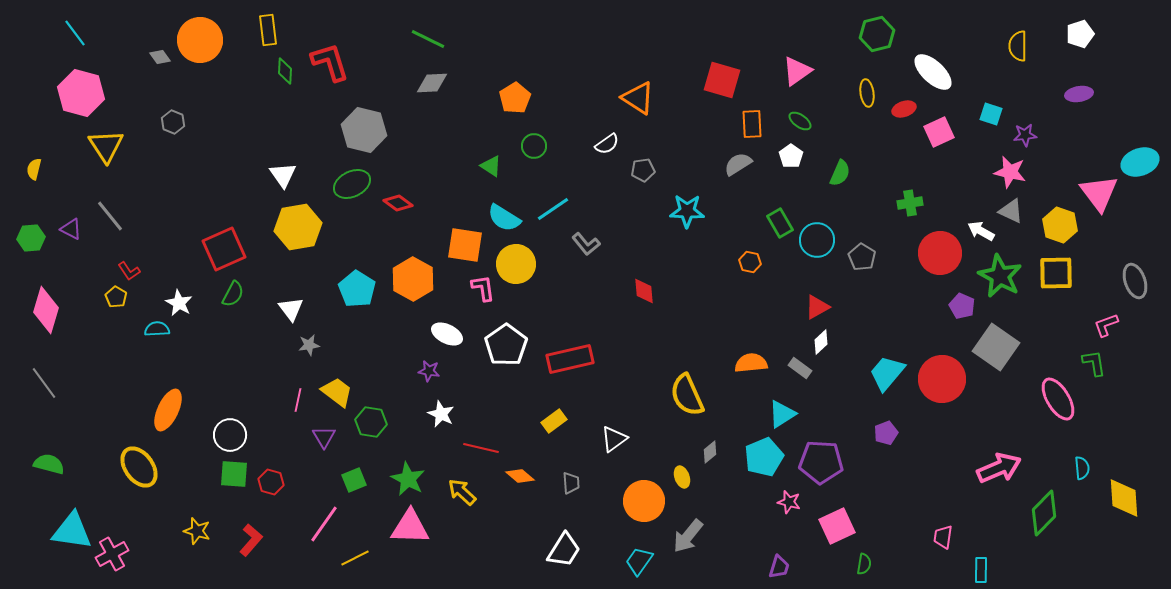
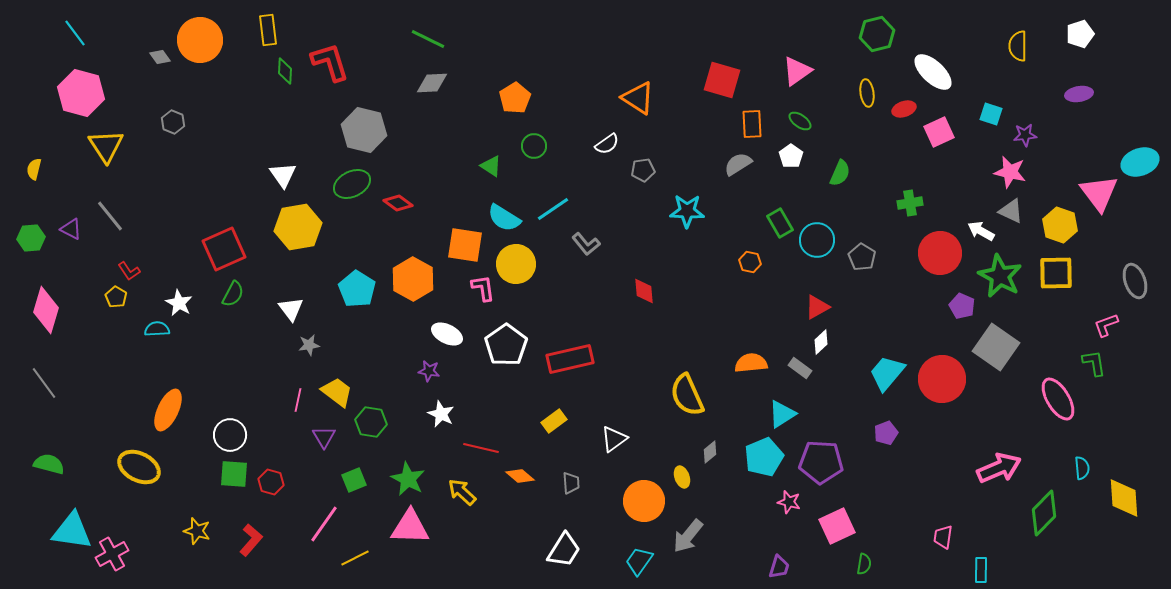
yellow ellipse at (139, 467): rotated 27 degrees counterclockwise
